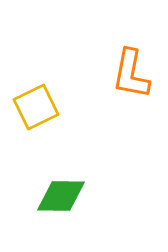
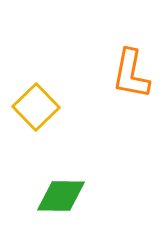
yellow square: rotated 18 degrees counterclockwise
